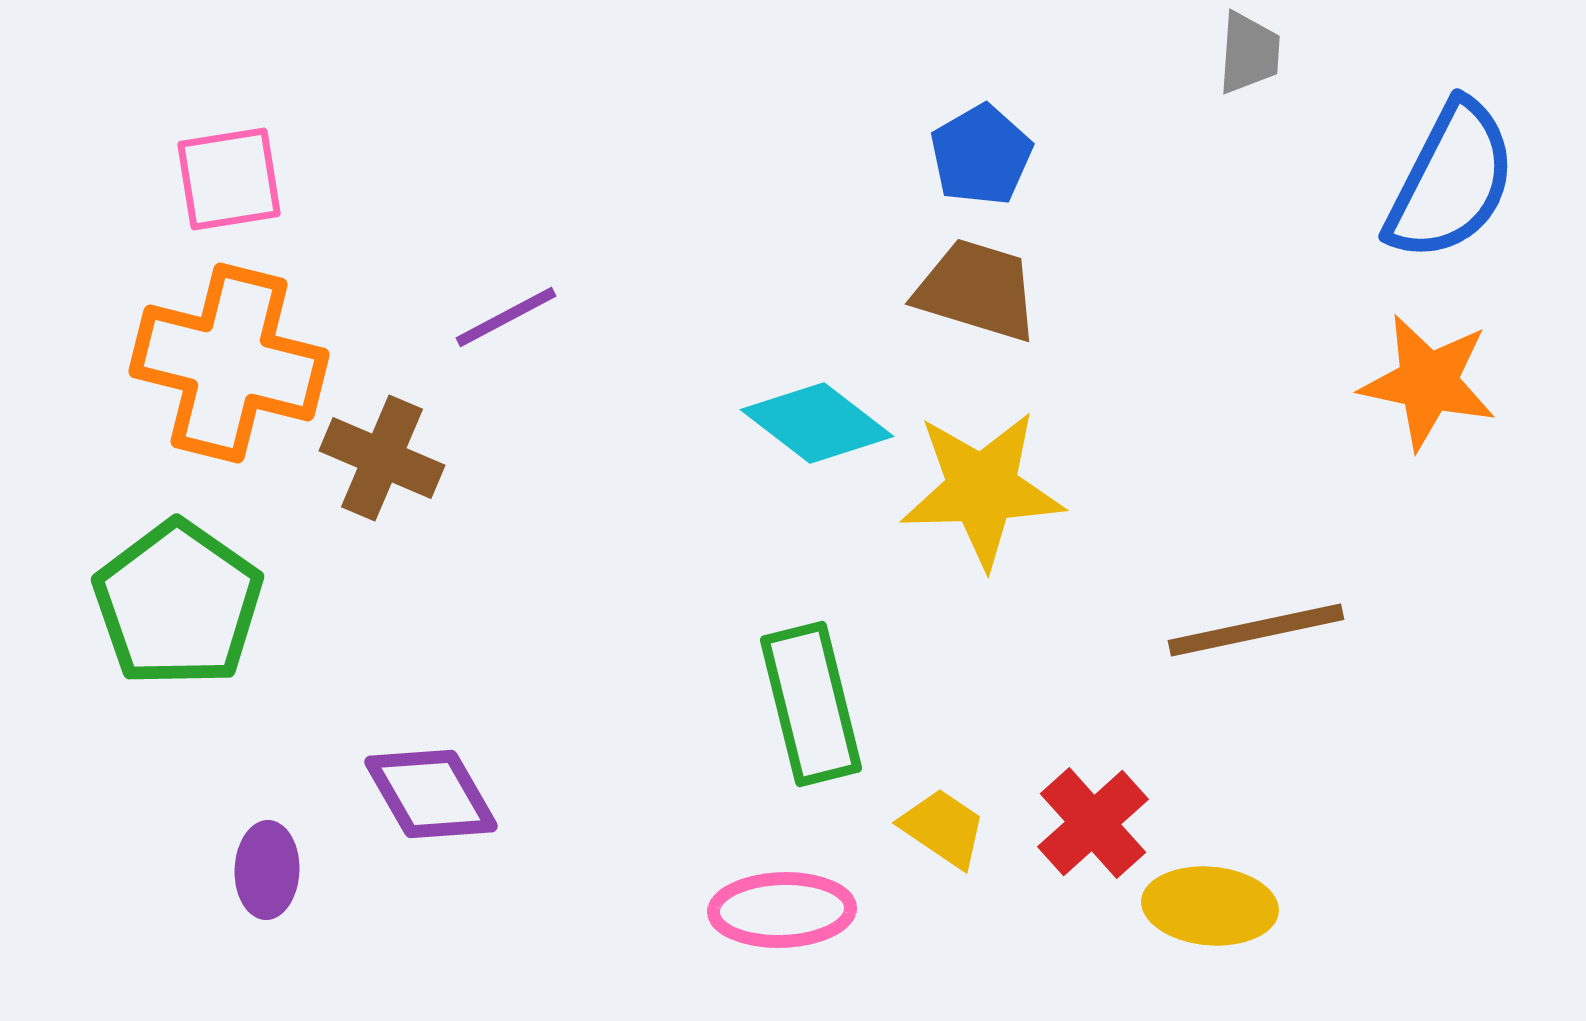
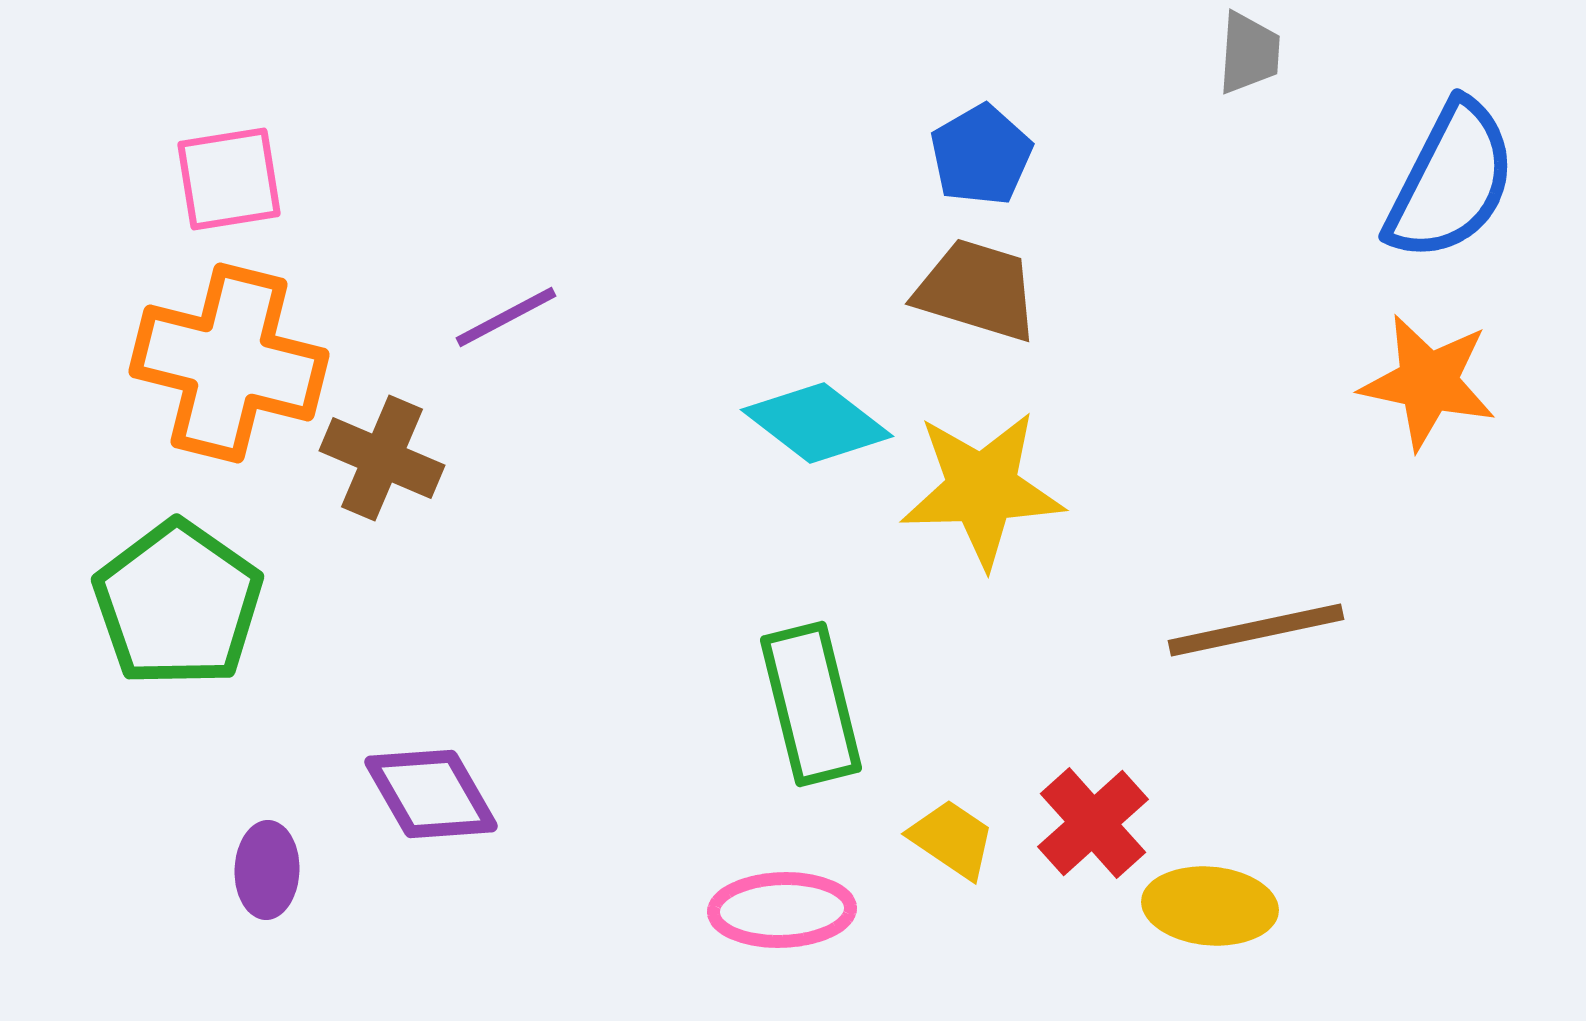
yellow trapezoid: moved 9 px right, 11 px down
